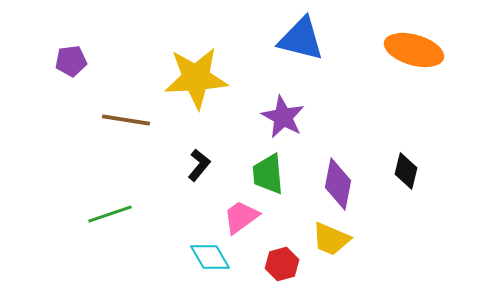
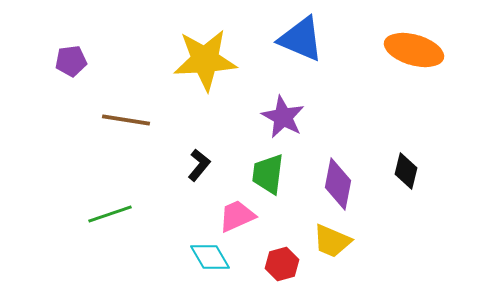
blue triangle: rotated 9 degrees clockwise
yellow star: moved 9 px right, 18 px up
green trapezoid: rotated 12 degrees clockwise
pink trapezoid: moved 4 px left, 1 px up; rotated 12 degrees clockwise
yellow trapezoid: moved 1 px right, 2 px down
